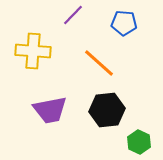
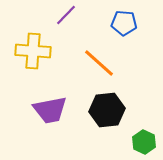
purple line: moved 7 px left
green hexagon: moved 5 px right
